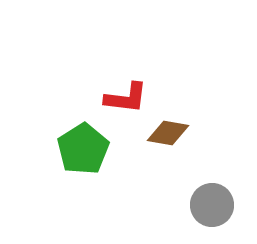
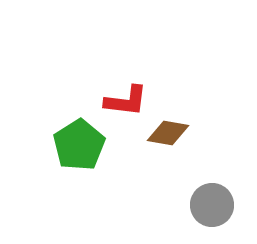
red L-shape: moved 3 px down
green pentagon: moved 4 px left, 4 px up
